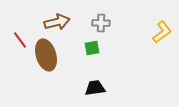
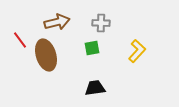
yellow L-shape: moved 25 px left, 19 px down; rotated 10 degrees counterclockwise
